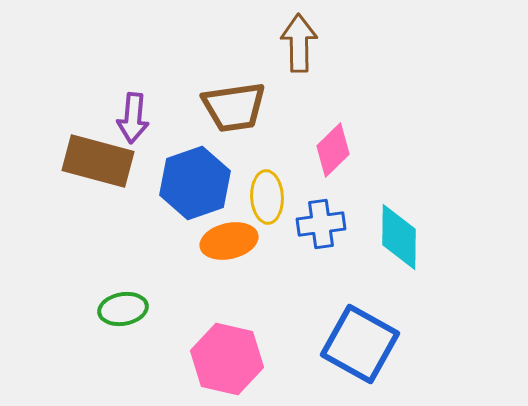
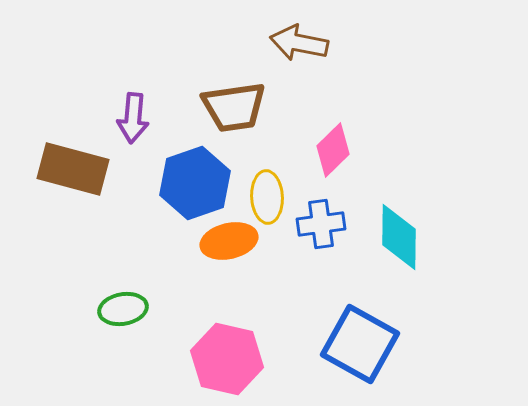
brown arrow: rotated 78 degrees counterclockwise
brown rectangle: moved 25 px left, 8 px down
